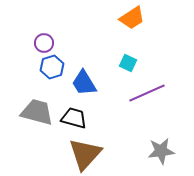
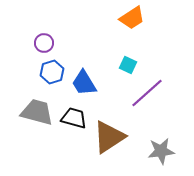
cyan square: moved 2 px down
blue hexagon: moved 5 px down
purple line: rotated 18 degrees counterclockwise
brown triangle: moved 24 px right, 17 px up; rotated 15 degrees clockwise
